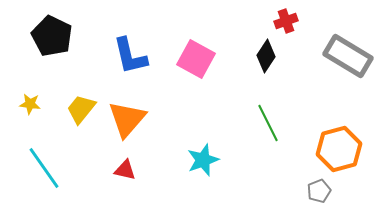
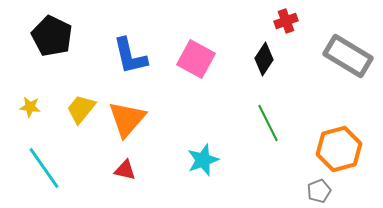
black diamond: moved 2 px left, 3 px down
yellow star: moved 3 px down
